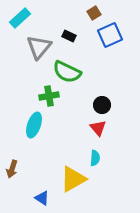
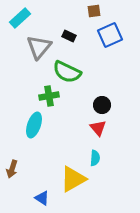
brown square: moved 2 px up; rotated 24 degrees clockwise
